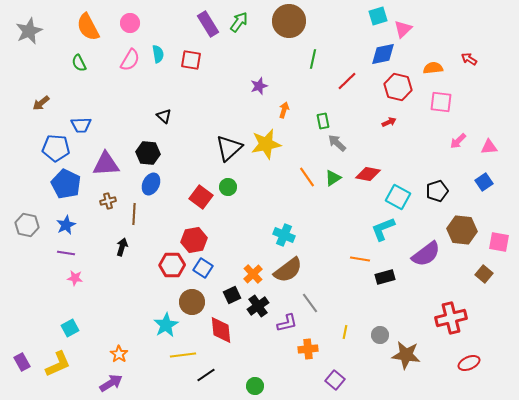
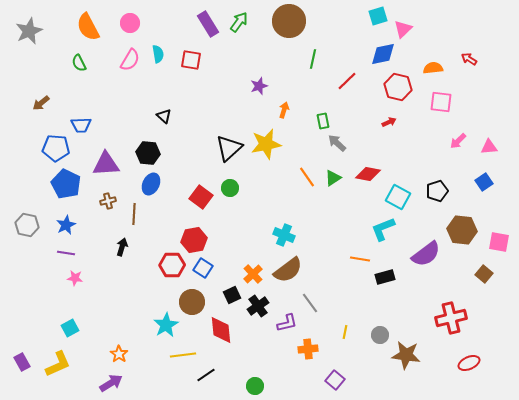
green circle at (228, 187): moved 2 px right, 1 px down
